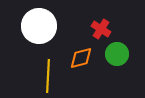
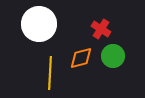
white circle: moved 2 px up
green circle: moved 4 px left, 2 px down
yellow line: moved 2 px right, 3 px up
